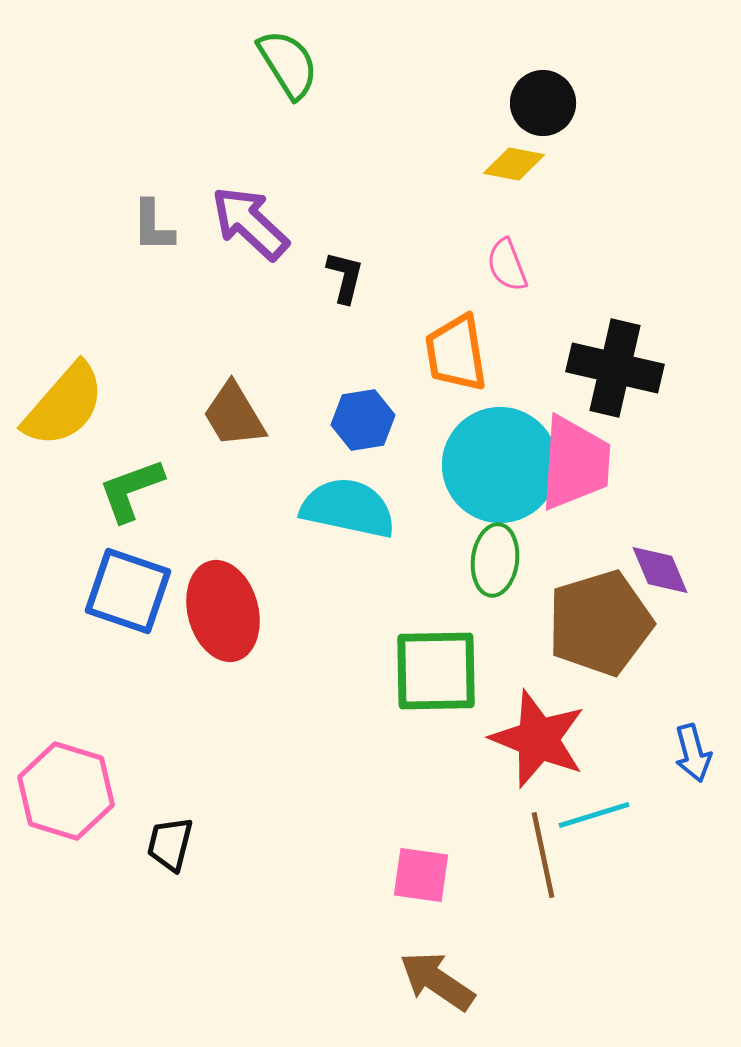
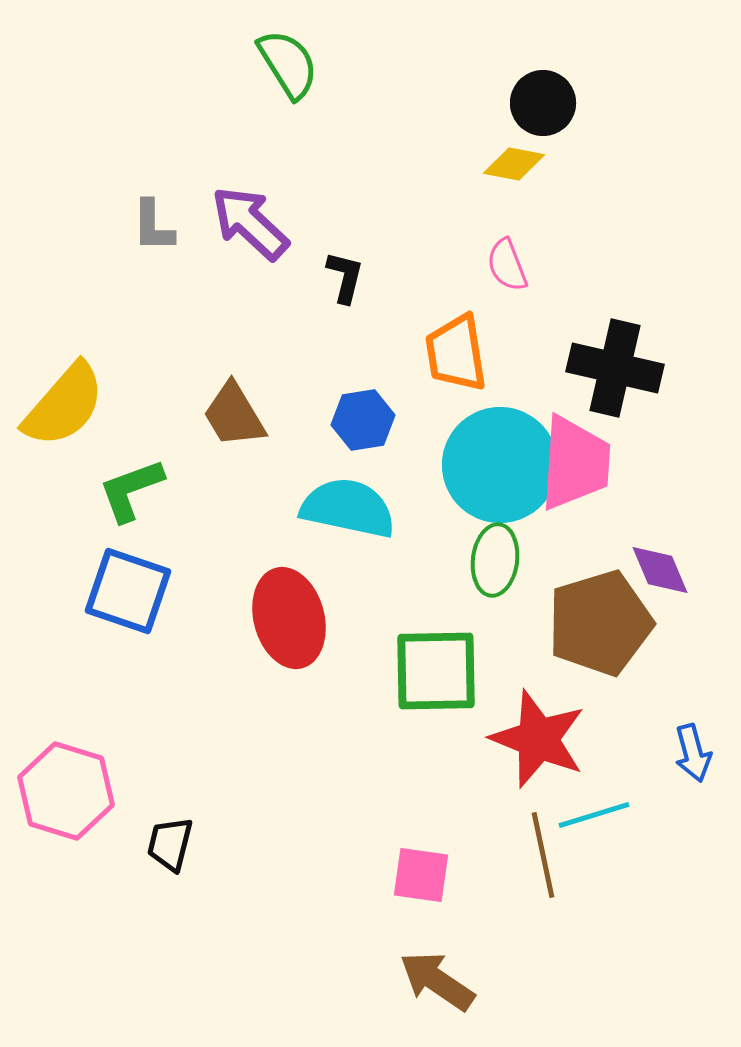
red ellipse: moved 66 px right, 7 px down
